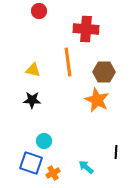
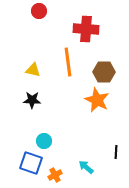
orange cross: moved 2 px right, 2 px down
